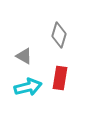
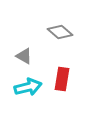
gray diamond: moved 1 px right, 3 px up; rotated 65 degrees counterclockwise
red rectangle: moved 2 px right, 1 px down
